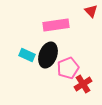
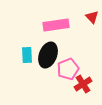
red triangle: moved 1 px right, 6 px down
cyan rectangle: rotated 63 degrees clockwise
pink pentagon: moved 1 px down
